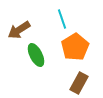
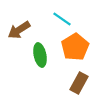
cyan line: rotated 36 degrees counterclockwise
green ellipse: moved 4 px right; rotated 15 degrees clockwise
